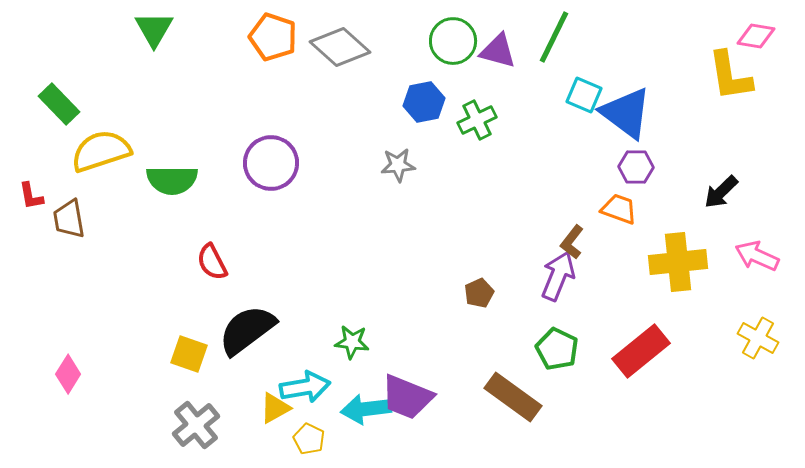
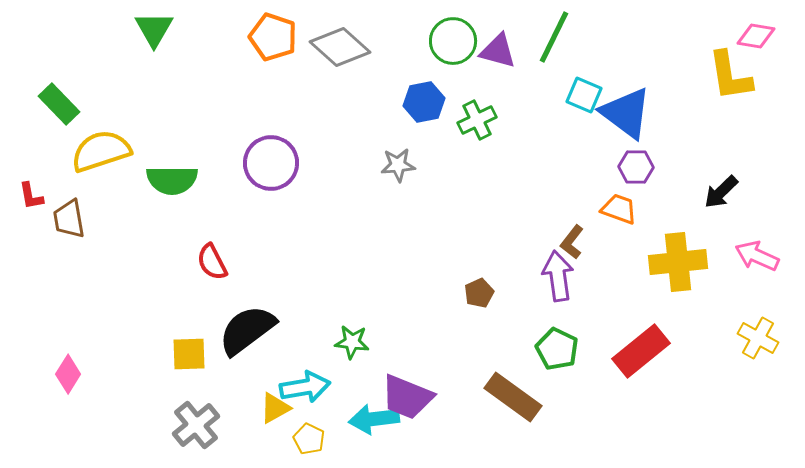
purple arrow at (558, 276): rotated 30 degrees counterclockwise
yellow square at (189, 354): rotated 21 degrees counterclockwise
cyan arrow at (366, 409): moved 8 px right, 10 px down
